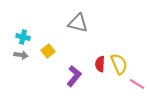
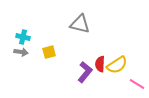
gray triangle: moved 2 px right, 1 px down
yellow square: moved 1 px right, 1 px down; rotated 24 degrees clockwise
gray arrow: moved 3 px up
yellow semicircle: moved 2 px left, 1 px down; rotated 80 degrees clockwise
purple L-shape: moved 11 px right, 4 px up
